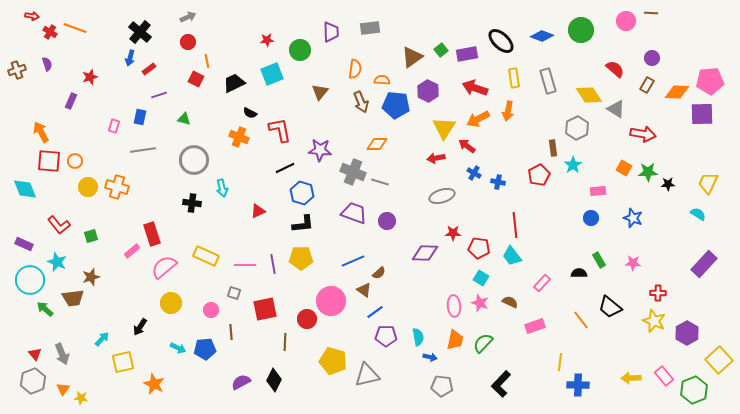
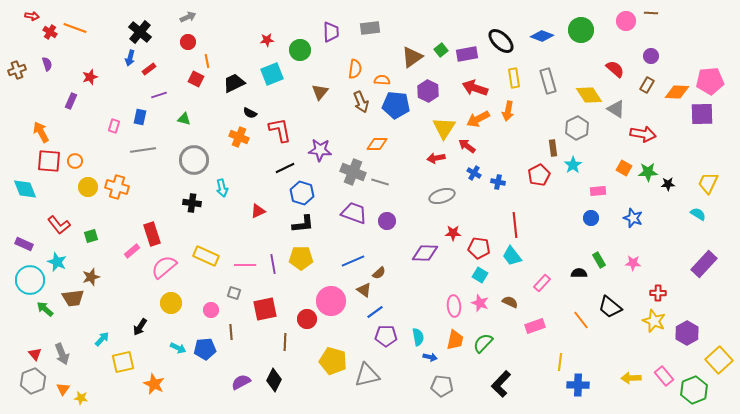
purple circle at (652, 58): moved 1 px left, 2 px up
cyan square at (481, 278): moved 1 px left, 3 px up
